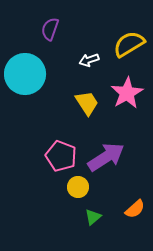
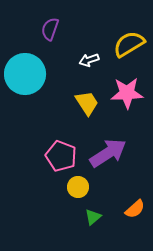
pink star: rotated 28 degrees clockwise
purple arrow: moved 2 px right, 4 px up
